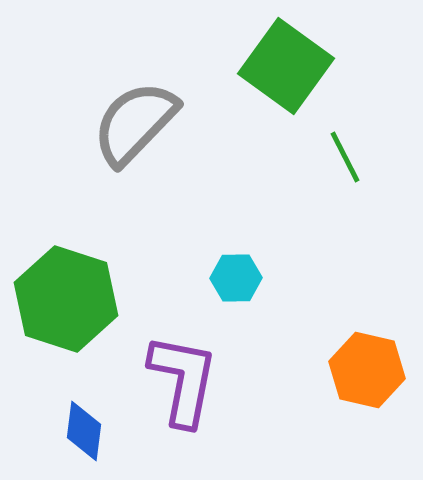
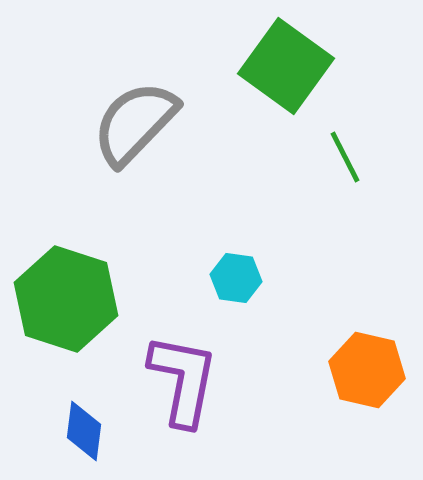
cyan hexagon: rotated 9 degrees clockwise
